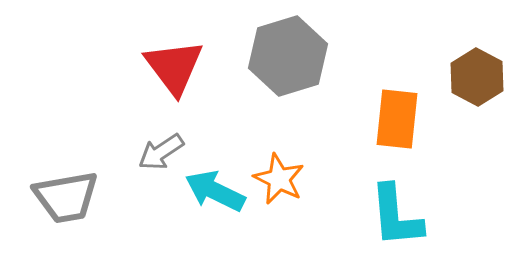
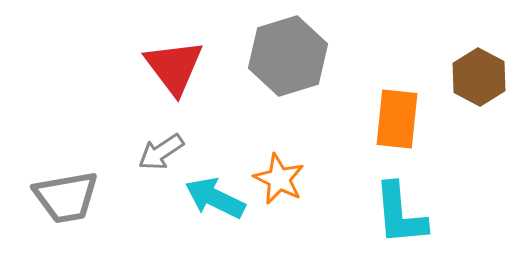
brown hexagon: moved 2 px right
cyan arrow: moved 7 px down
cyan L-shape: moved 4 px right, 2 px up
